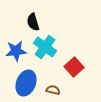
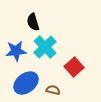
cyan cross: rotated 10 degrees clockwise
blue ellipse: rotated 30 degrees clockwise
